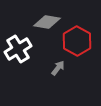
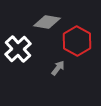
white cross: rotated 12 degrees counterclockwise
